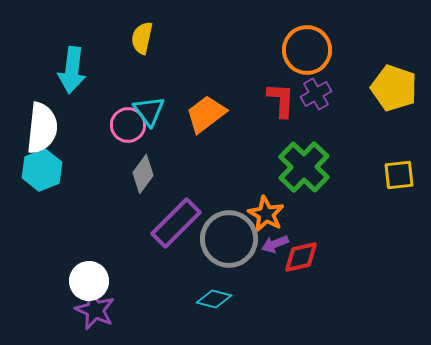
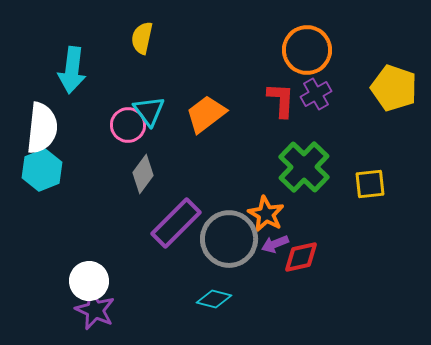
yellow square: moved 29 px left, 9 px down
